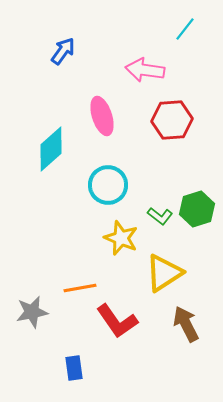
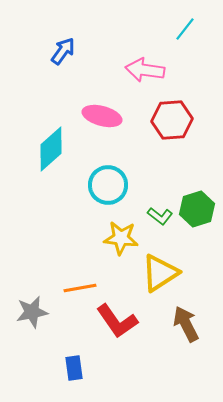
pink ellipse: rotated 57 degrees counterclockwise
yellow star: rotated 16 degrees counterclockwise
yellow triangle: moved 4 px left
